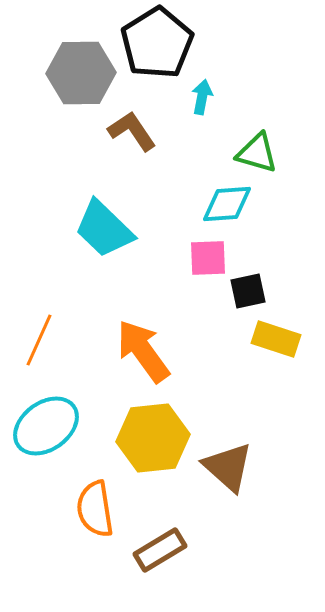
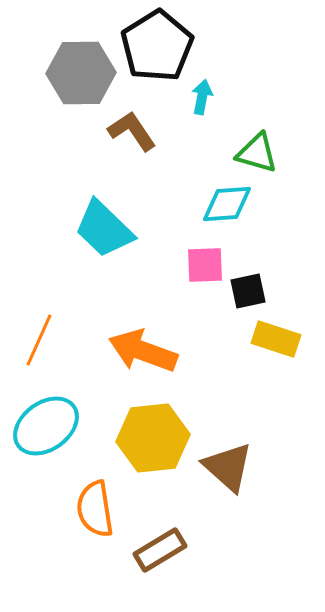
black pentagon: moved 3 px down
pink square: moved 3 px left, 7 px down
orange arrow: rotated 34 degrees counterclockwise
